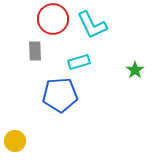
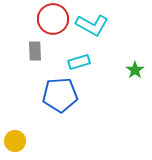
cyan L-shape: rotated 36 degrees counterclockwise
